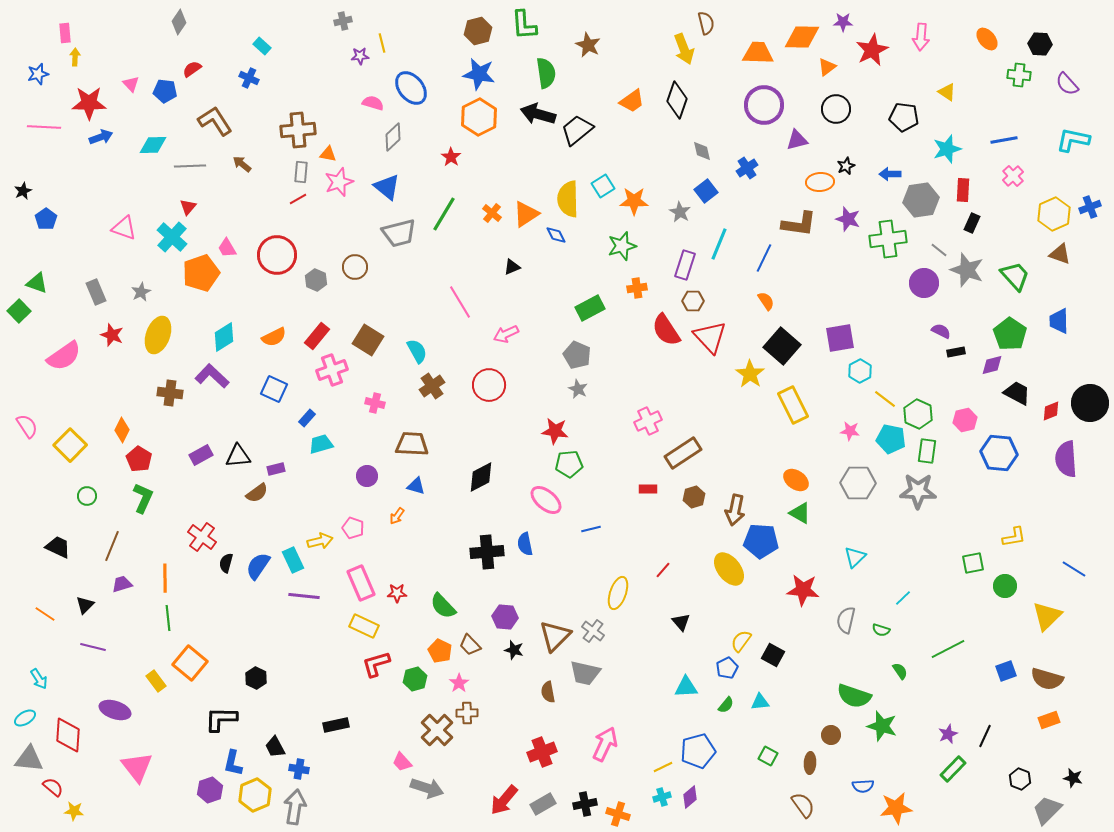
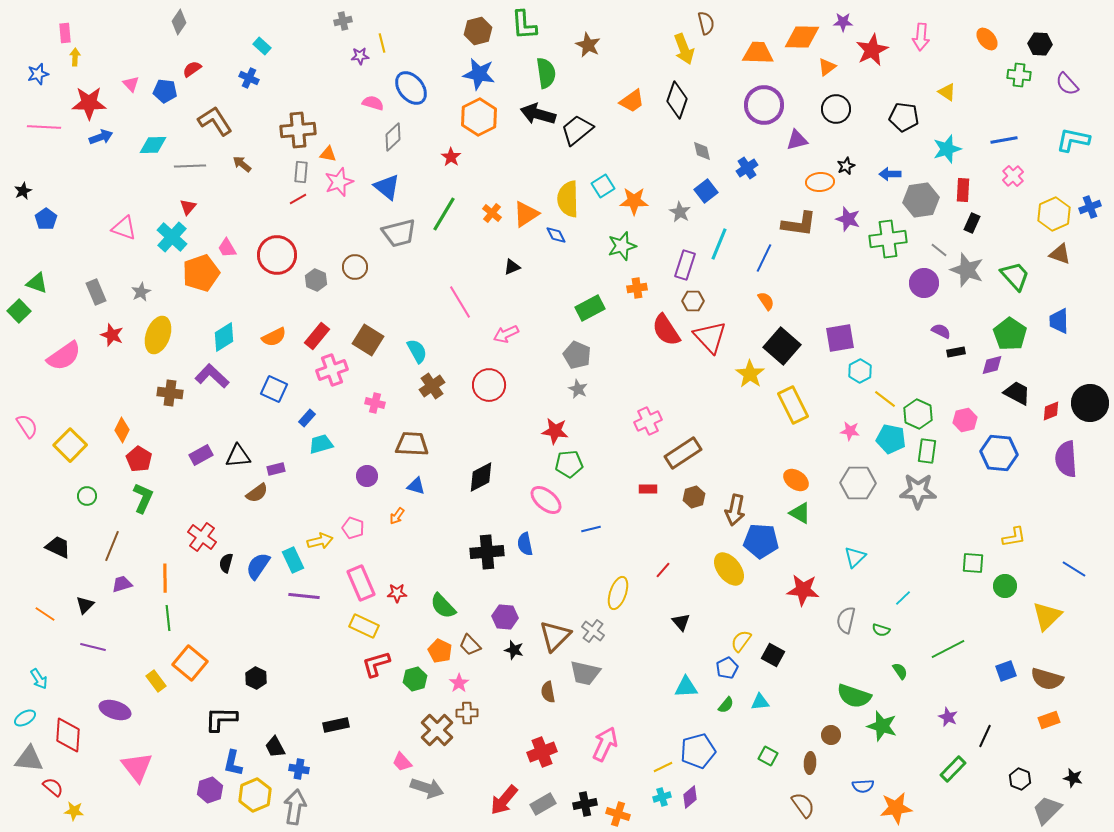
green square at (973, 563): rotated 15 degrees clockwise
purple star at (948, 734): moved 17 px up; rotated 24 degrees counterclockwise
